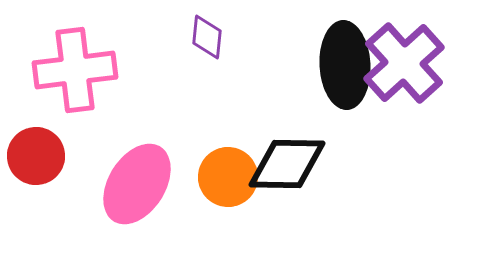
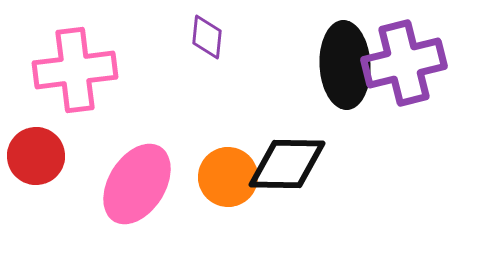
purple cross: rotated 28 degrees clockwise
